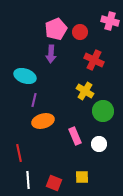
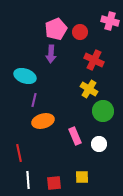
yellow cross: moved 4 px right, 2 px up
red square: rotated 28 degrees counterclockwise
